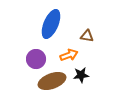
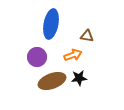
blue ellipse: rotated 12 degrees counterclockwise
orange arrow: moved 4 px right
purple circle: moved 1 px right, 2 px up
black star: moved 2 px left, 3 px down
